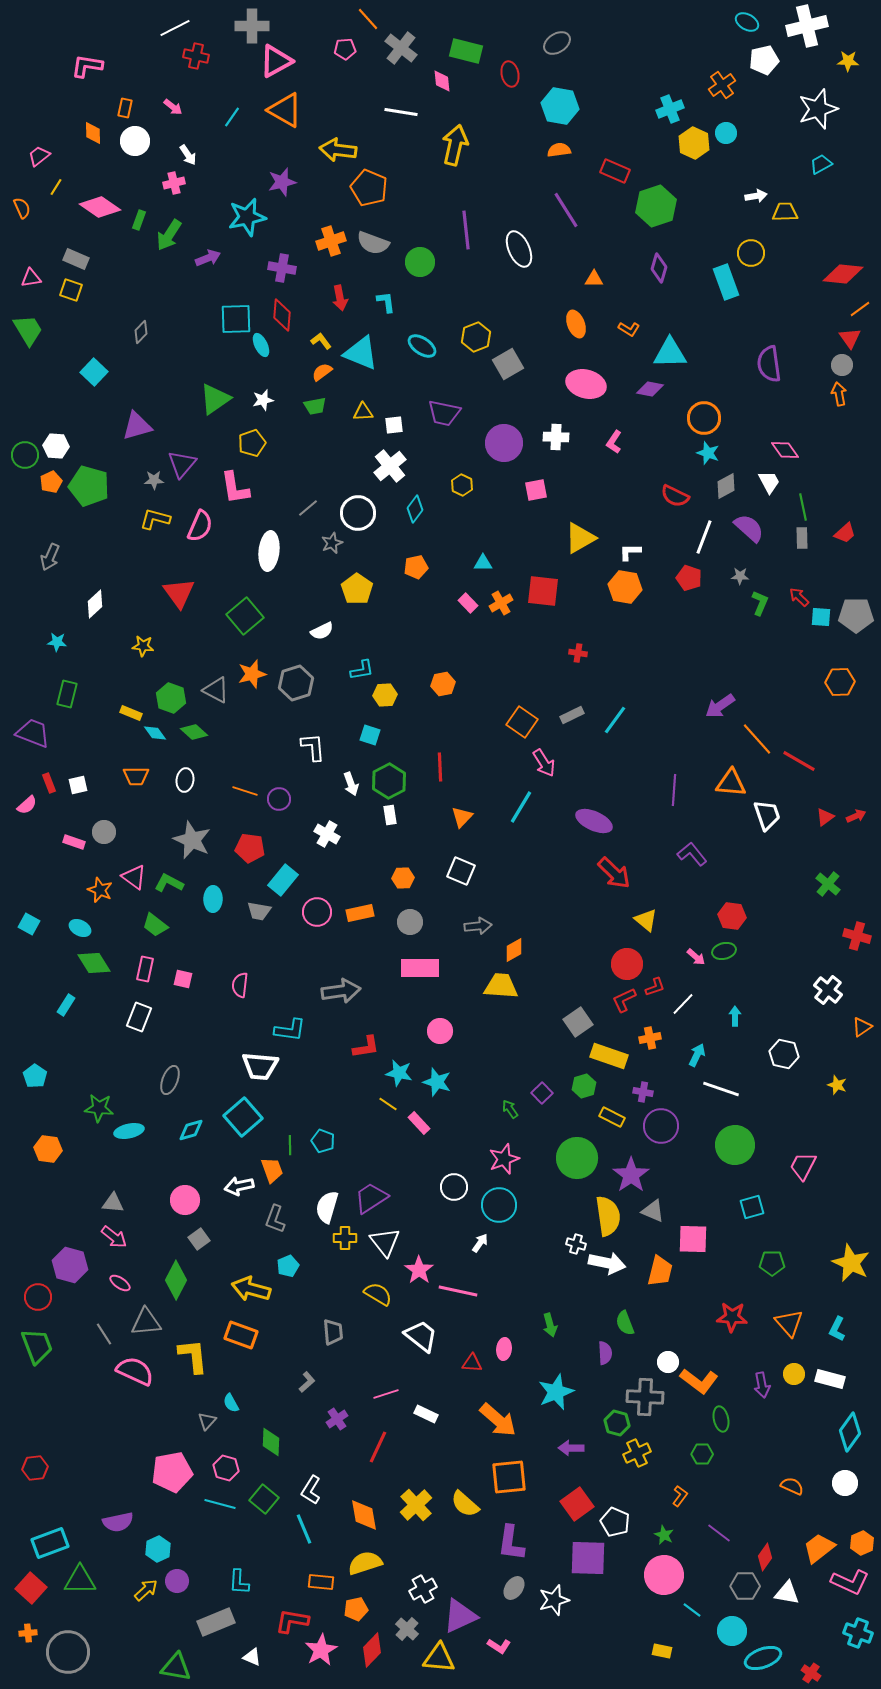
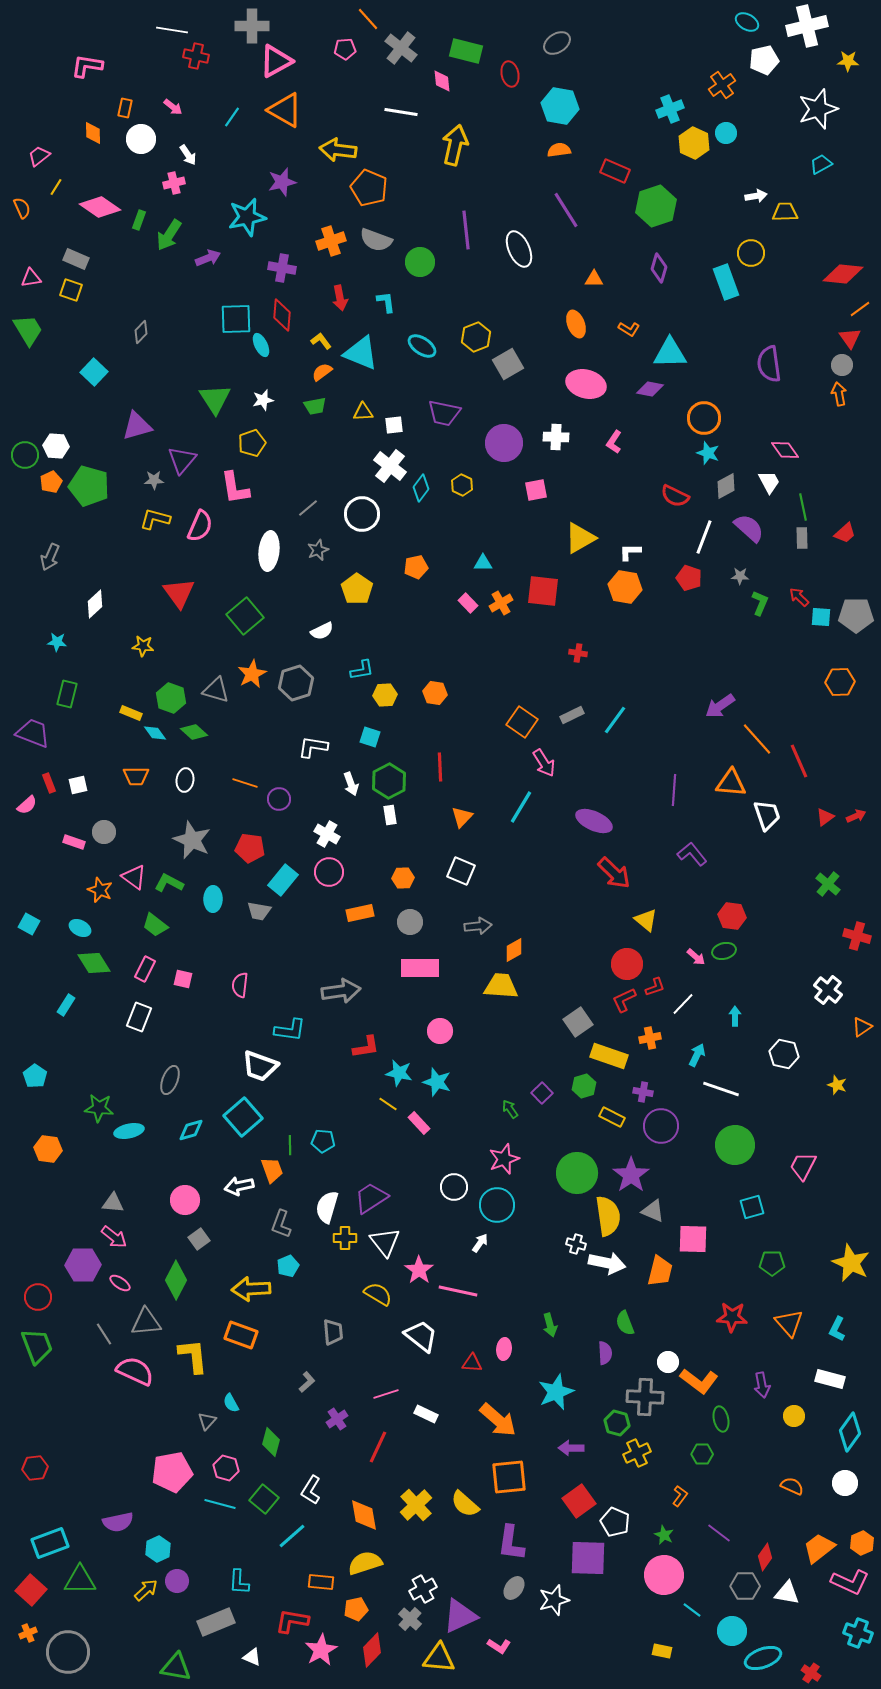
white line at (175, 28): moved 3 px left, 2 px down; rotated 36 degrees clockwise
white circle at (135, 141): moved 6 px right, 2 px up
gray semicircle at (373, 243): moved 3 px right, 3 px up
green triangle at (215, 399): rotated 28 degrees counterclockwise
purple triangle at (182, 464): moved 4 px up
white cross at (390, 466): rotated 12 degrees counterclockwise
cyan diamond at (415, 509): moved 6 px right, 21 px up
white circle at (358, 513): moved 4 px right, 1 px down
gray star at (332, 543): moved 14 px left, 7 px down
orange star at (252, 674): rotated 12 degrees counterclockwise
orange hexagon at (443, 684): moved 8 px left, 9 px down; rotated 20 degrees clockwise
gray triangle at (216, 690): rotated 12 degrees counterclockwise
cyan square at (370, 735): moved 2 px down
white L-shape at (313, 747): rotated 76 degrees counterclockwise
red line at (799, 761): rotated 36 degrees clockwise
orange line at (245, 791): moved 8 px up
pink circle at (317, 912): moved 12 px right, 40 px up
pink rectangle at (145, 969): rotated 15 degrees clockwise
white trapezoid at (260, 1066): rotated 15 degrees clockwise
cyan pentagon at (323, 1141): rotated 15 degrees counterclockwise
green circle at (577, 1158): moved 15 px down
cyan circle at (499, 1205): moved 2 px left
gray L-shape at (275, 1219): moved 6 px right, 5 px down
purple hexagon at (70, 1265): moved 13 px right; rotated 16 degrees counterclockwise
yellow arrow at (251, 1289): rotated 18 degrees counterclockwise
yellow circle at (794, 1374): moved 42 px down
green diamond at (271, 1442): rotated 12 degrees clockwise
red square at (577, 1504): moved 2 px right, 3 px up
cyan line at (304, 1529): moved 12 px left, 7 px down; rotated 72 degrees clockwise
red square at (31, 1588): moved 2 px down
gray cross at (407, 1629): moved 3 px right, 10 px up
orange cross at (28, 1633): rotated 18 degrees counterclockwise
